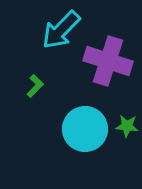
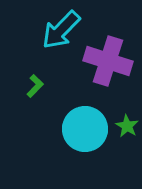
green star: rotated 25 degrees clockwise
